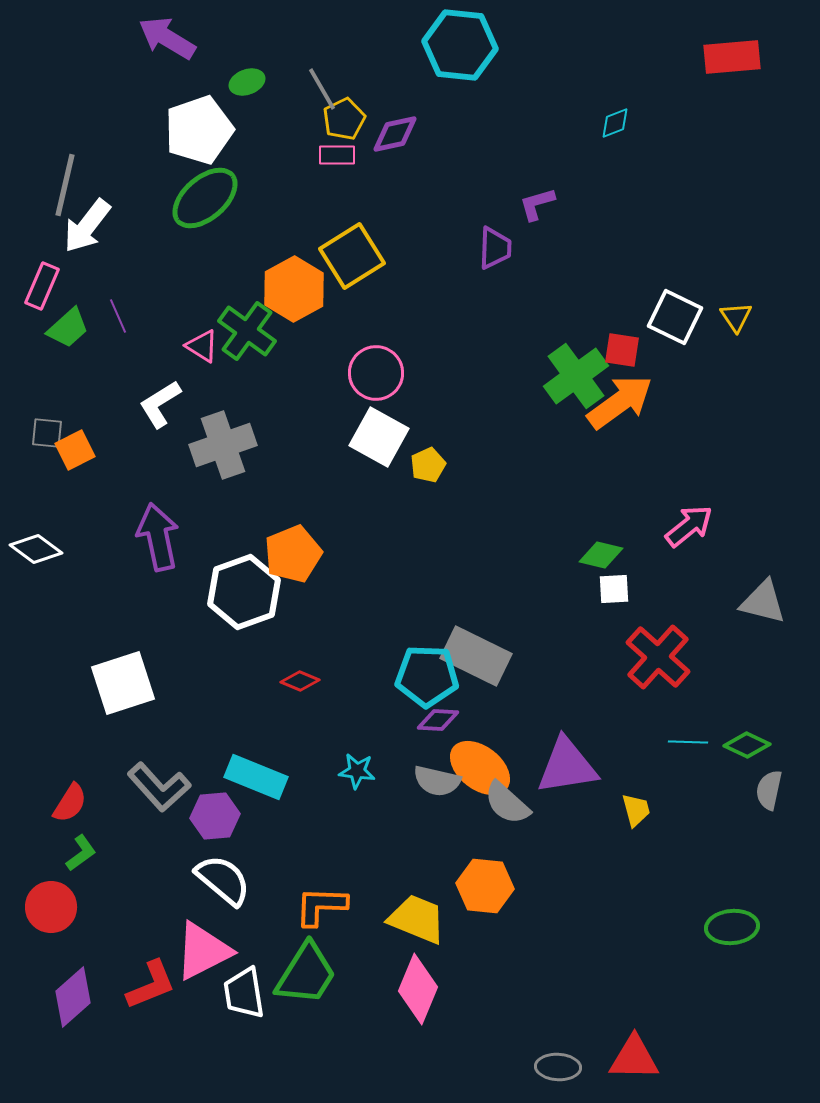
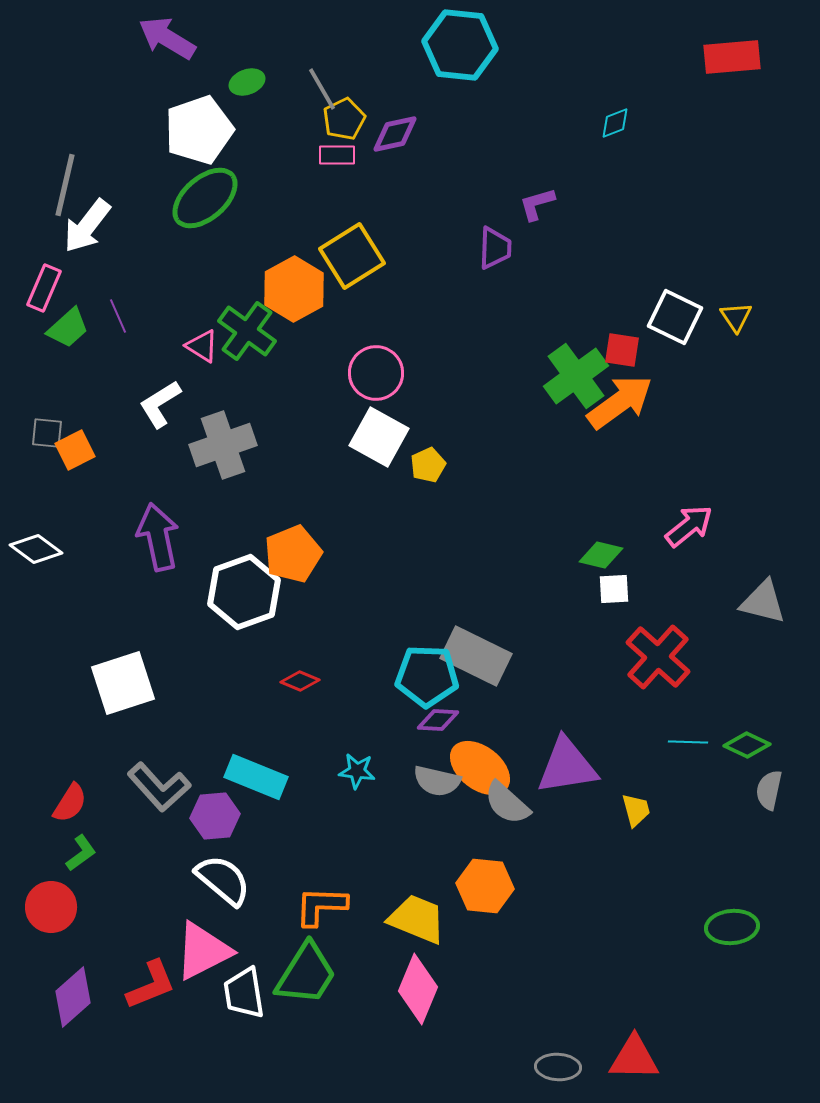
pink rectangle at (42, 286): moved 2 px right, 2 px down
